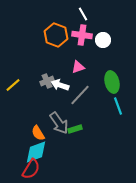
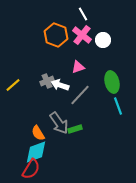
pink cross: rotated 30 degrees clockwise
